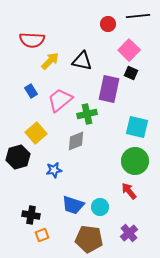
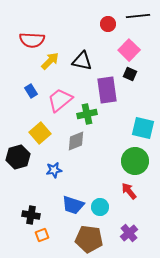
black square: moved 1 px left, 1 px down
purple rectangle: moved 2 px left, 1 px down; rotated 20 degrees counterclockwise
cyan square: moved 6 px right, 1 px down
yellow square: moved 4 px right
